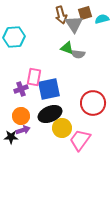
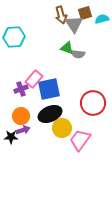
pink rectangle: moved 2 px down; rotated 30 degrees clockwise
